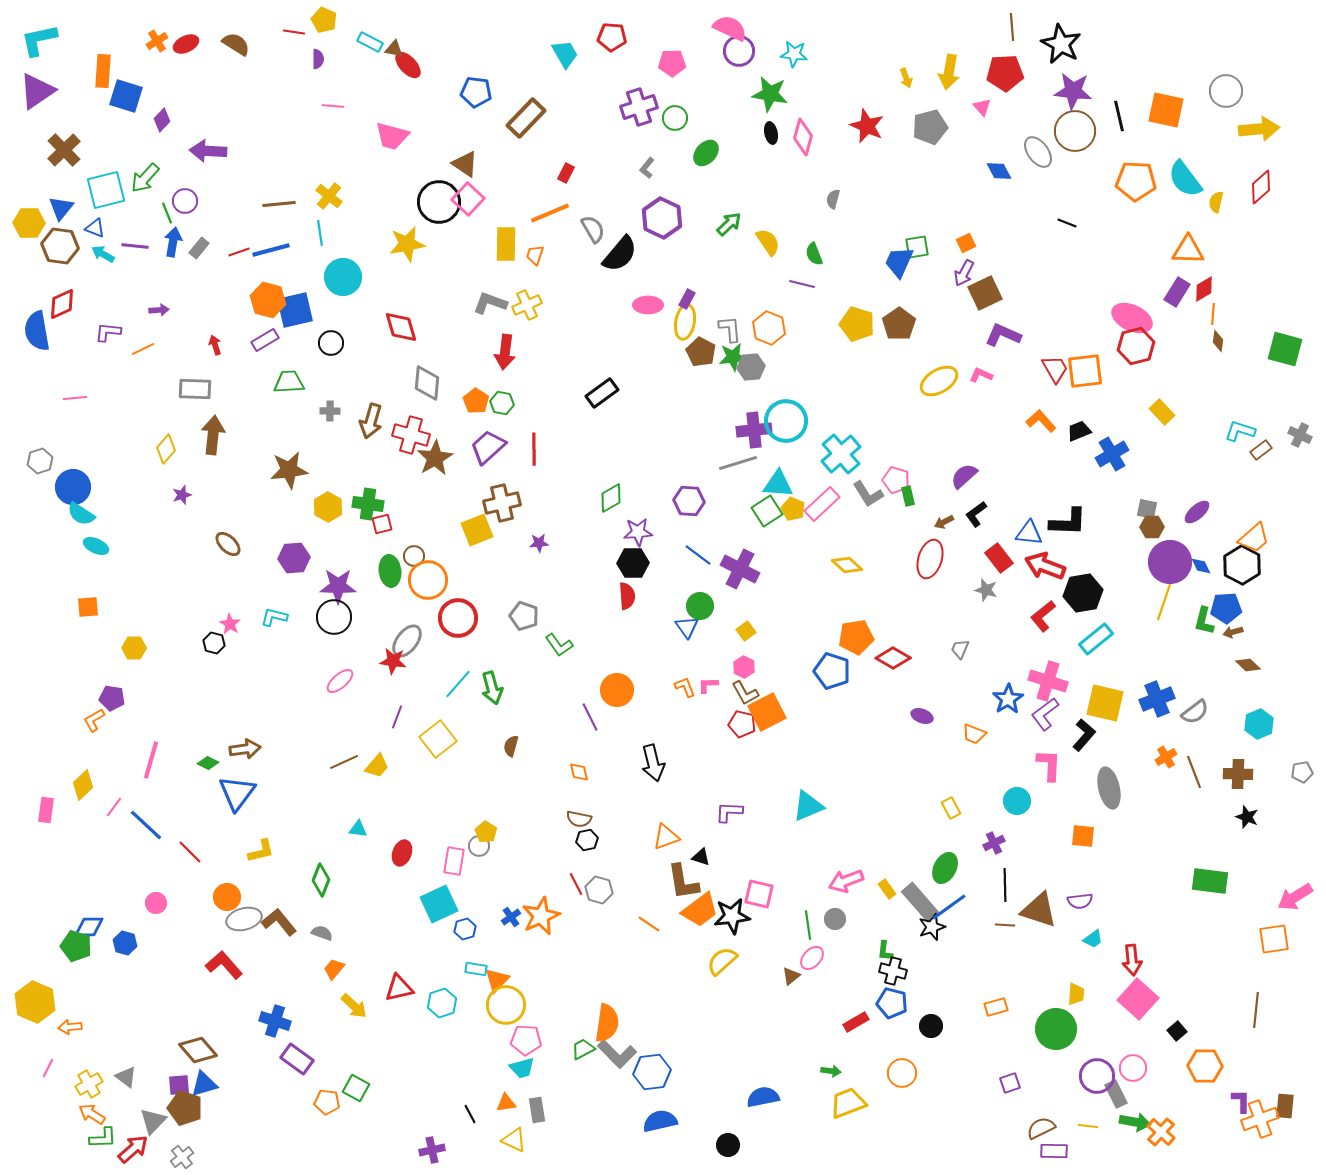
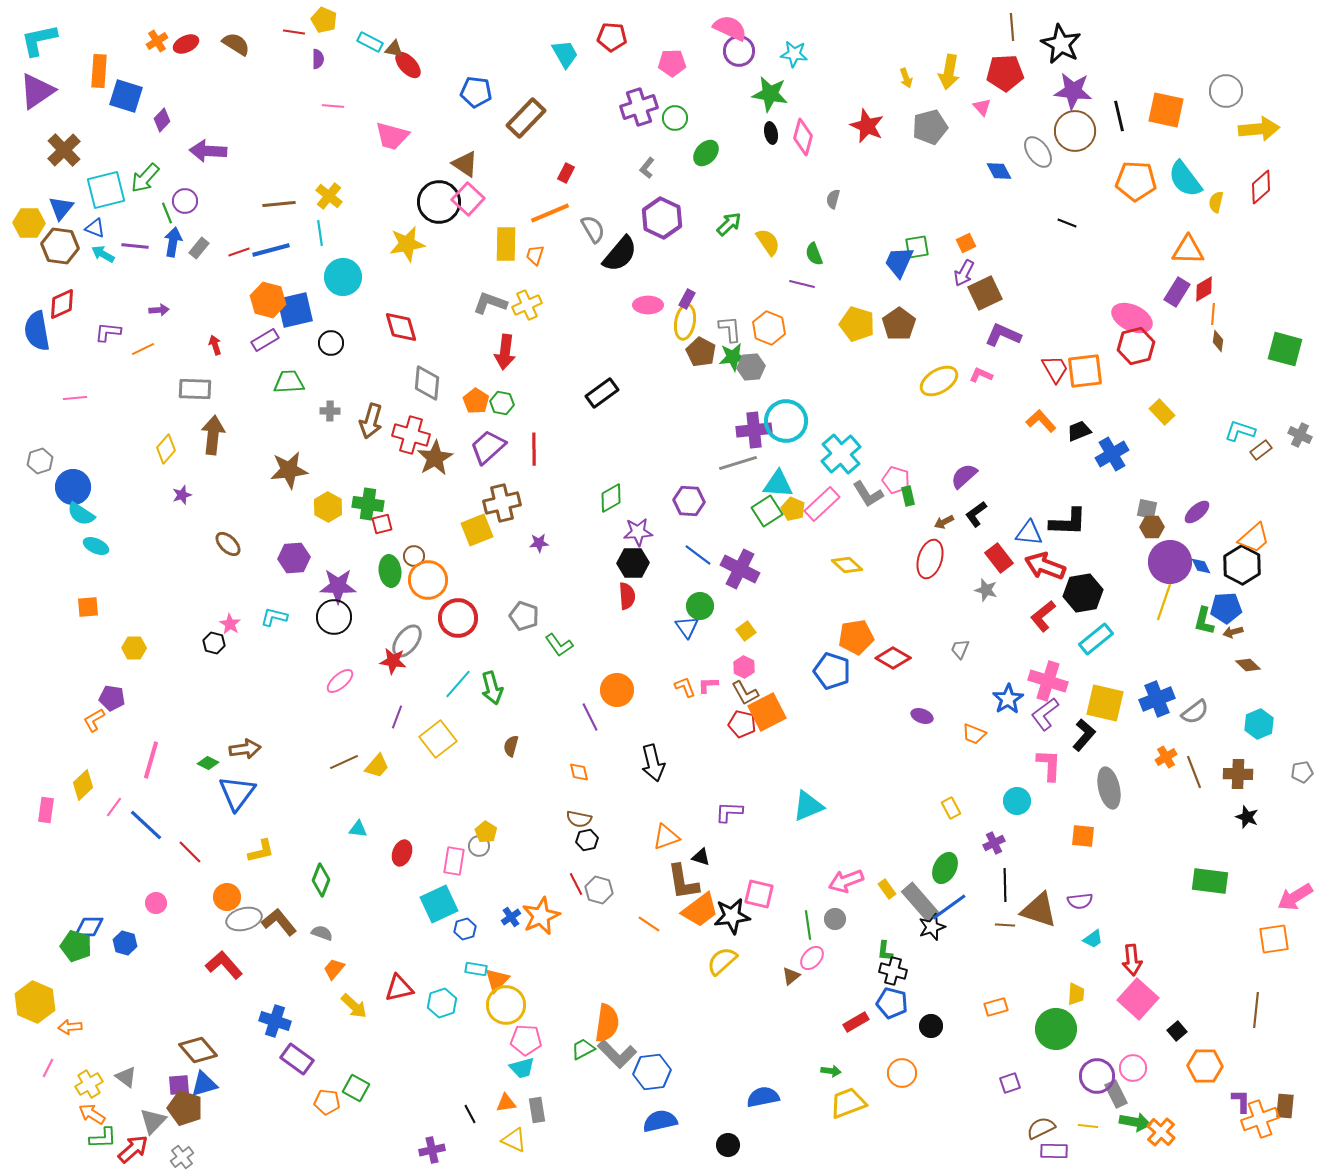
orange rectangle at (103, 71): moved 4 px left
